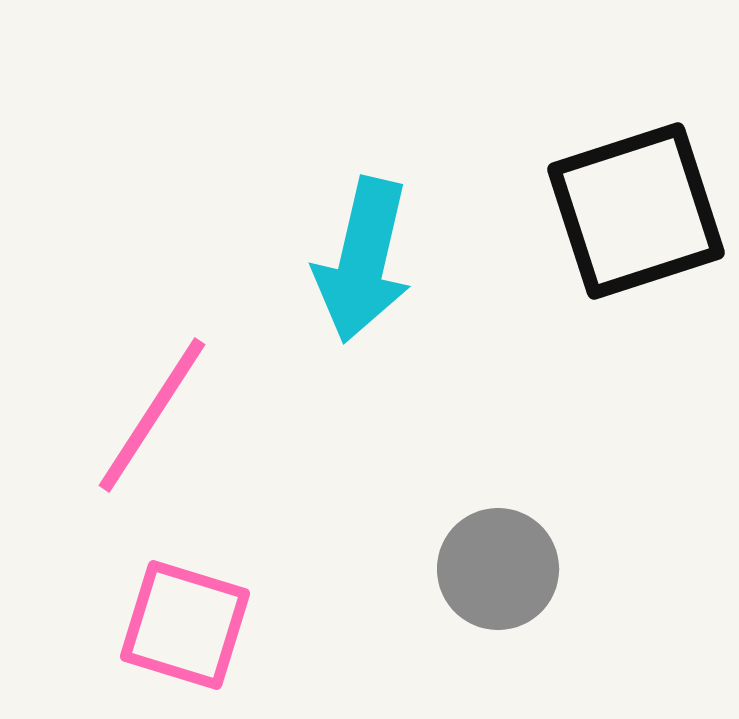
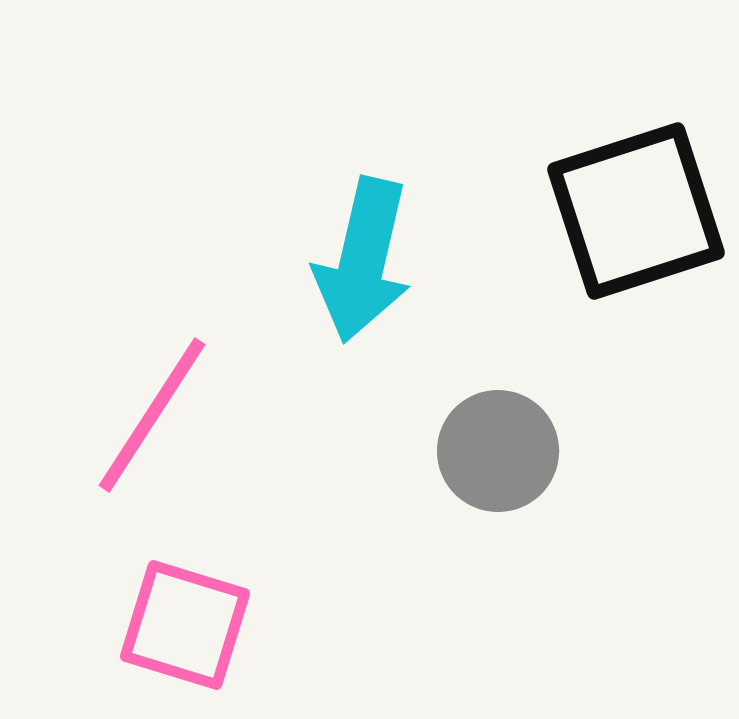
gray circle: moved 118 px up
